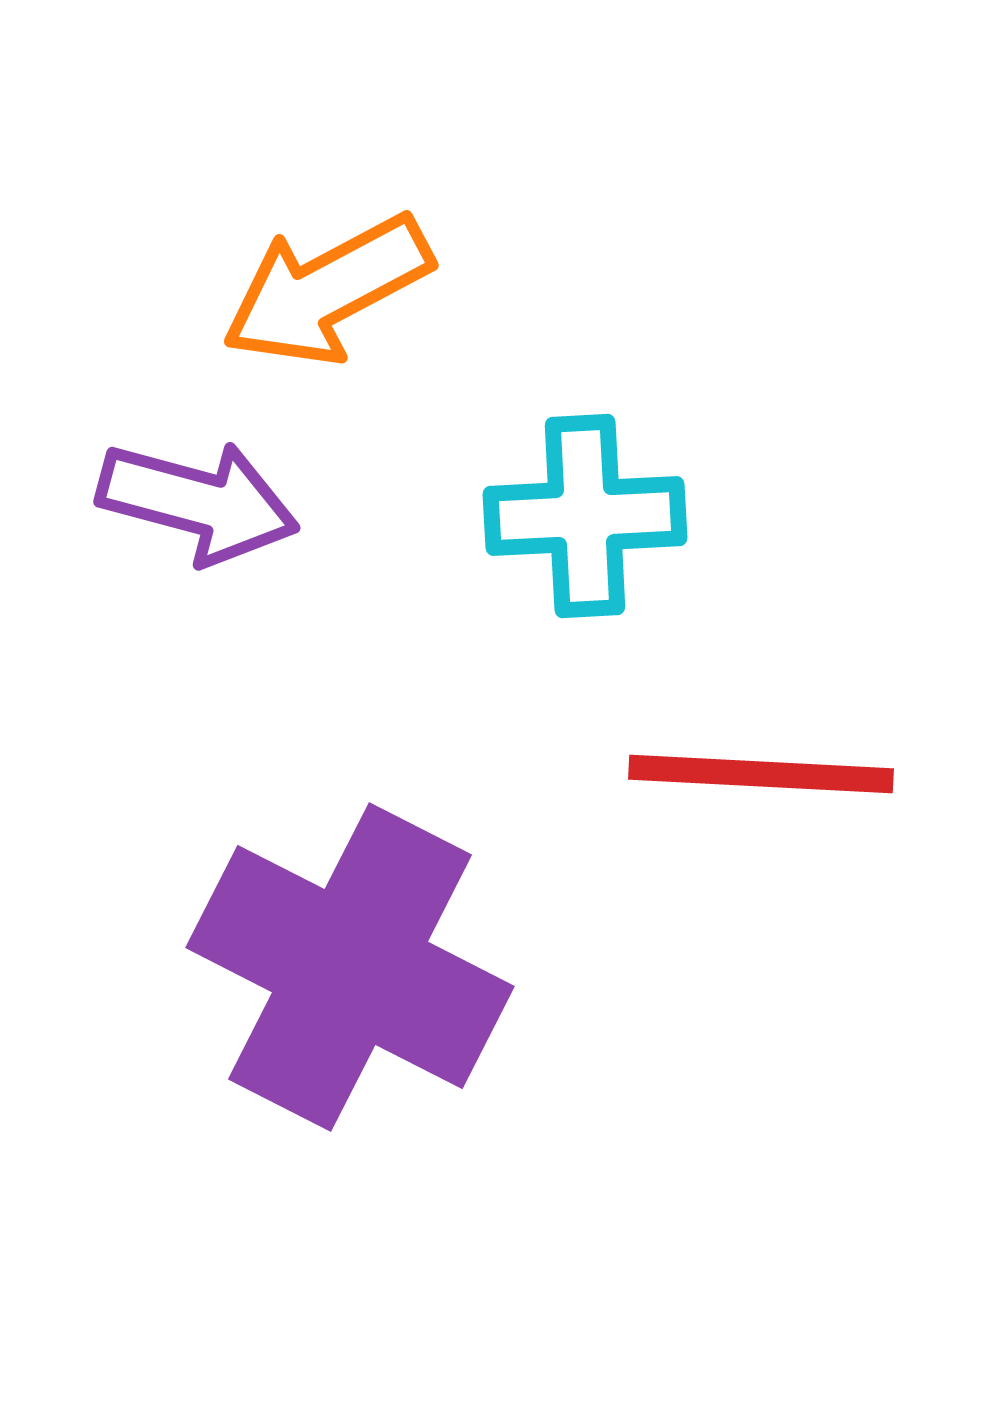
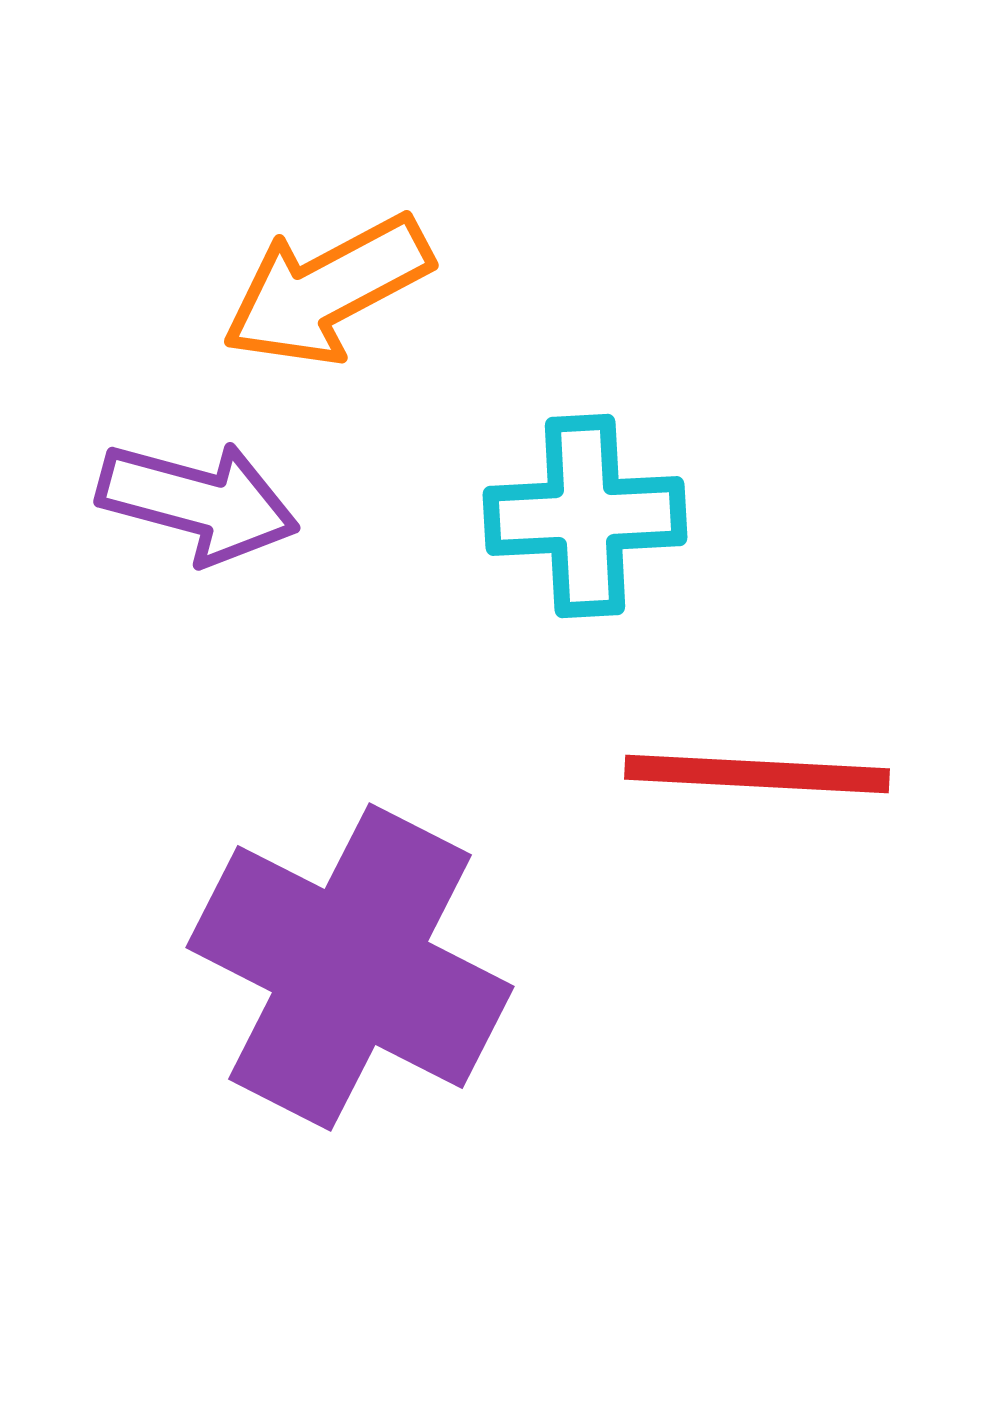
red line: moved 4 px left
